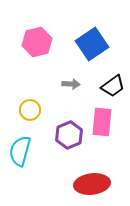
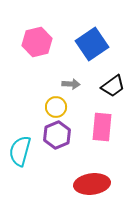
yellow circle: moved 26 px right, 3 px up
pink rectangle: moved 5 px down
purple hexagon: moved 12 px left
